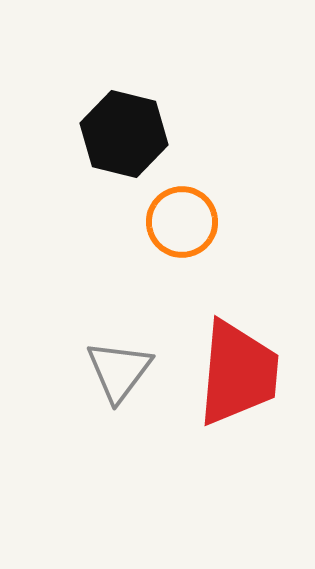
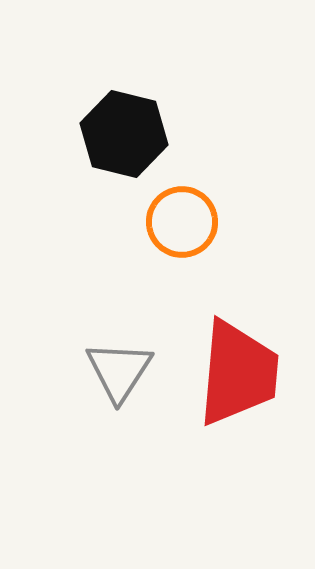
gray triangle: rotated 4 degrees counterclockwise
